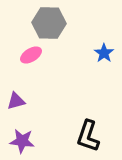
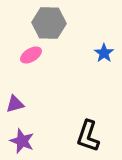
purple triangle: moved 1 px left, 3 px down
purple star: rotated 15 degrees clockwise
